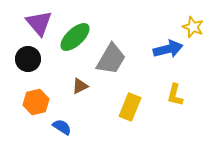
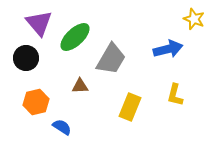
yellow star: moved 1 px right, 8 px up
black circle: moved 2 px left, 1 px up
brown triangle: rotated 24 degrees clockwise
